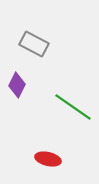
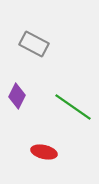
purple diamond: moved 11 px down
red ellipse: moved 4 px left, 7 px up
